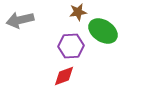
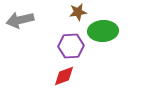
green ellipse: rotated 36 degrees counterclockwise
